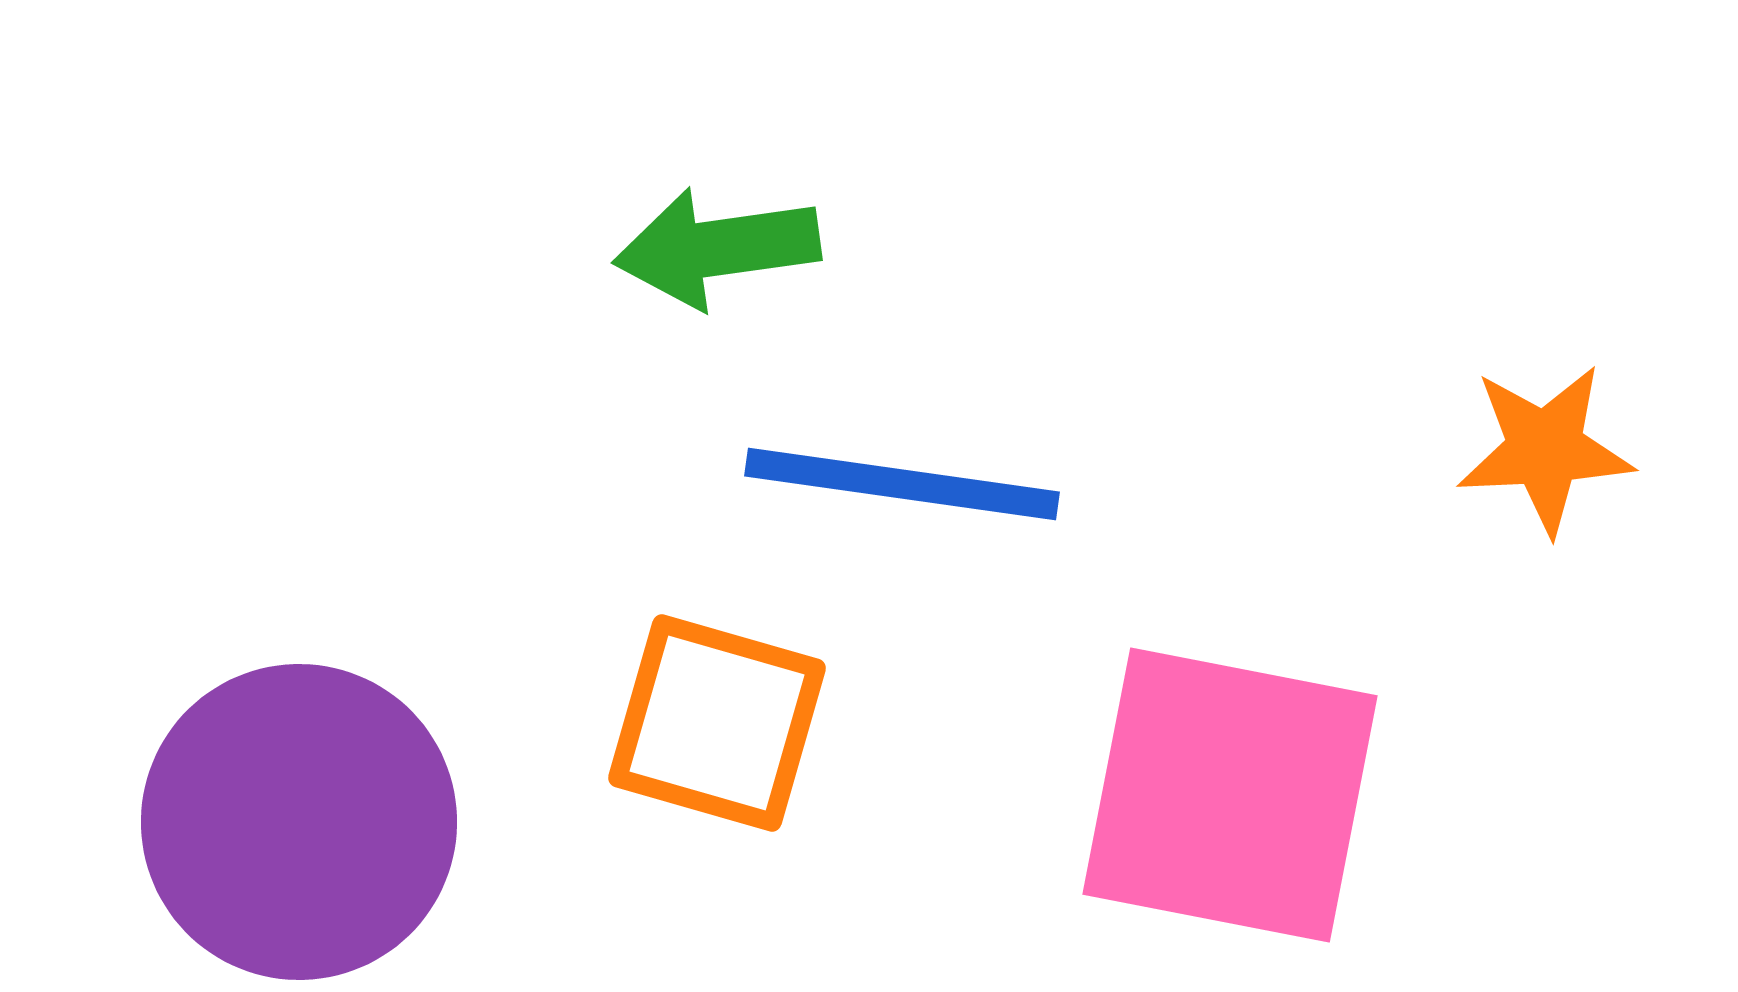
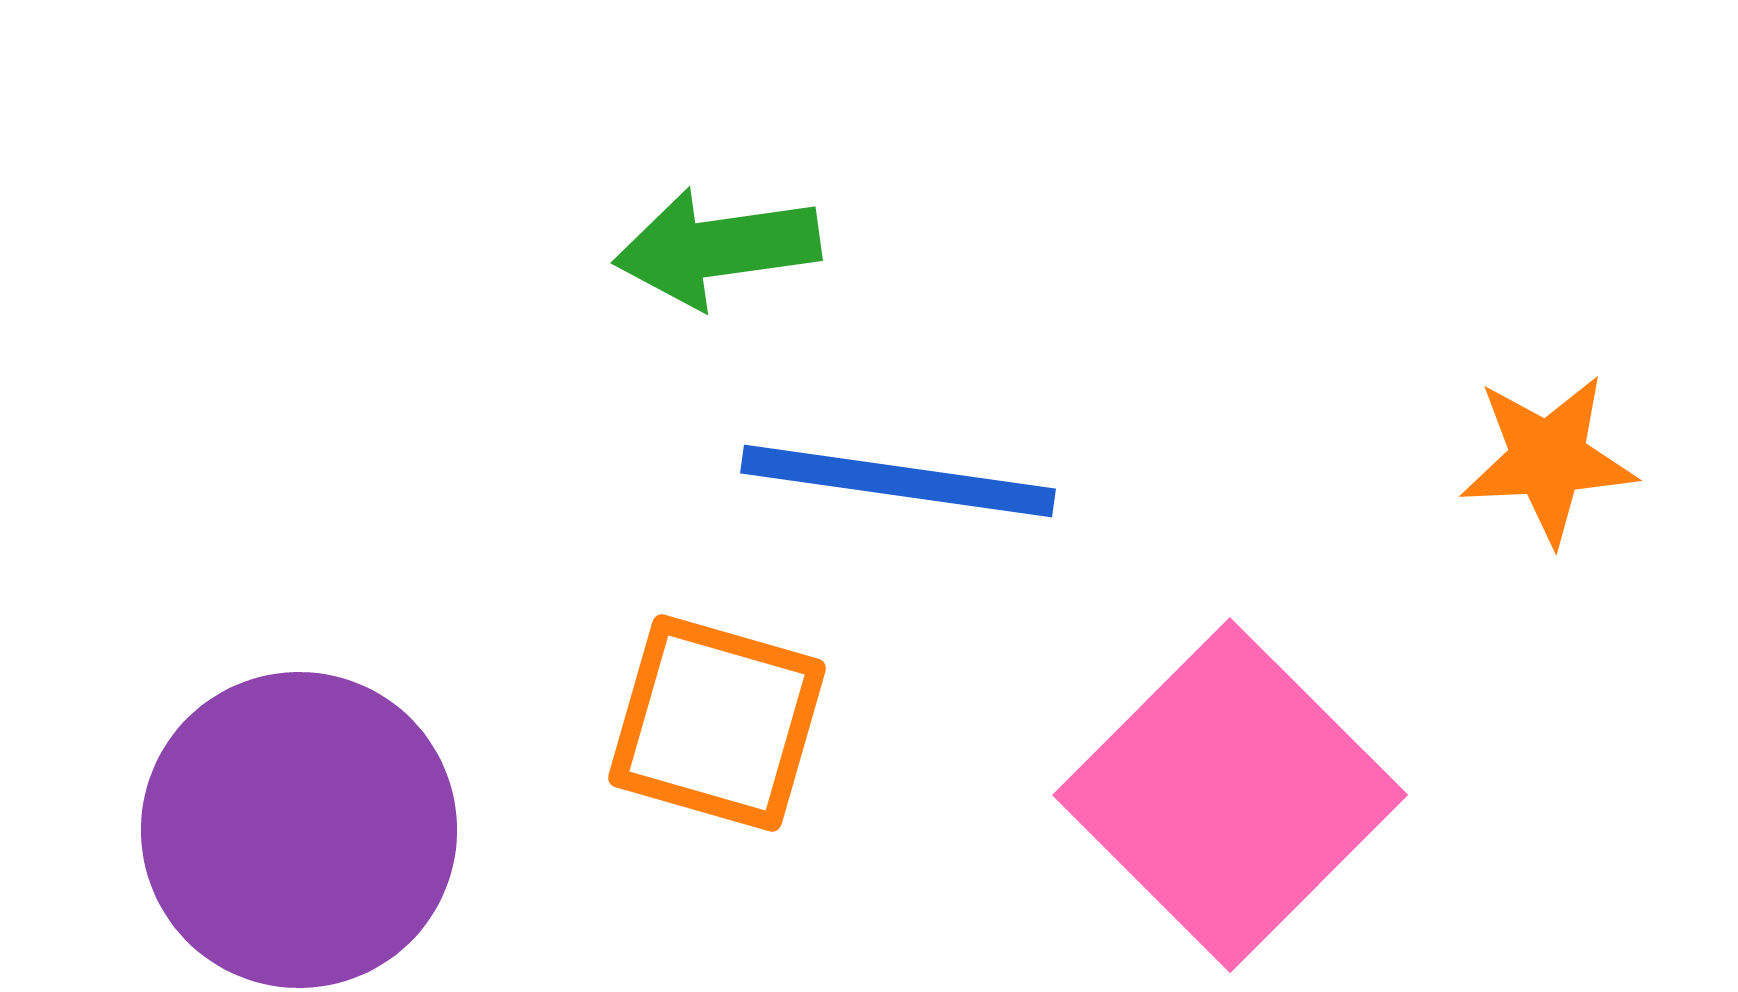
orange star: moved 3 px right, 10 px down
blue line: moved 4 px left, 3 px up
pink square: rotated 34 degrees clockwise
purple circle: moved 8 px down
